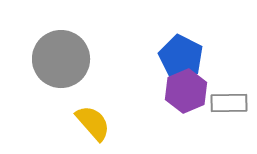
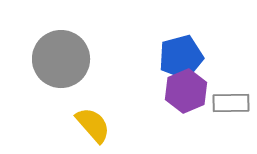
blue pentagon: rotated 30 degrees clockwise
gray rectangle: moved 2 px right
yellow semicircle: moved 2 px down
